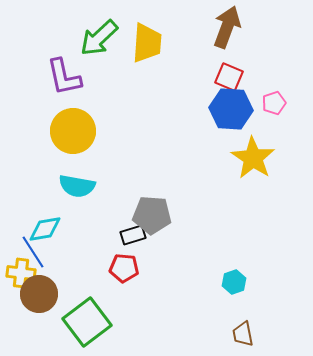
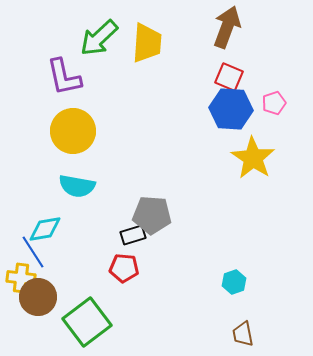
yellow cross: moved 5 px down
brown circle: moved 1 px left, 3 px down
